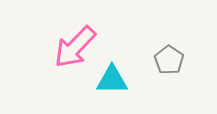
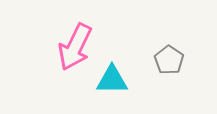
pink arrow: rotated 18 degrees counterclockwise
